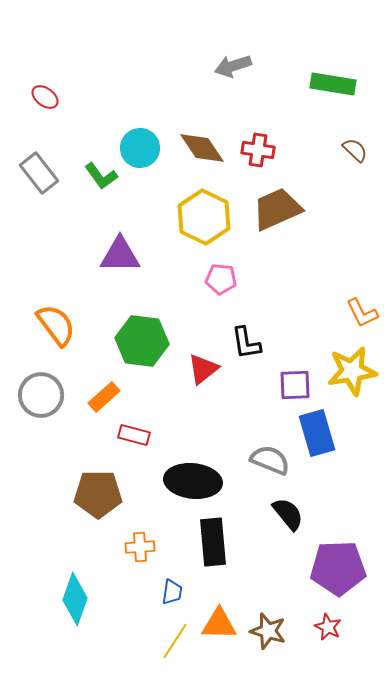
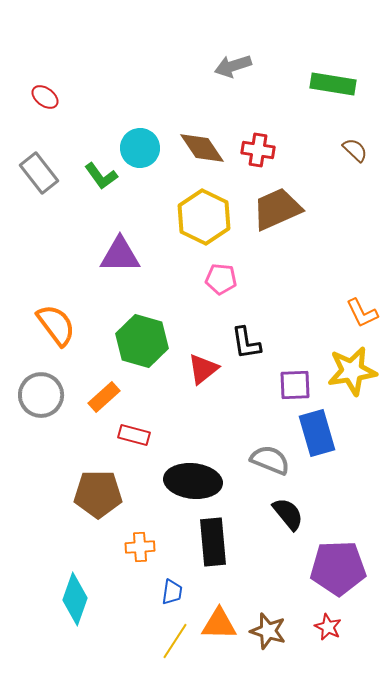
green hexagon: rotated 9 degrees clockwise
